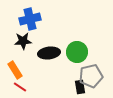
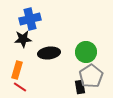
black star: moved 2 px up
green circle: moved 9 px right
orange rectangle: moved 2 px right; rotated 48 degrees clockwise
gray pentagon: rotated 20 degrees counterclockwise
